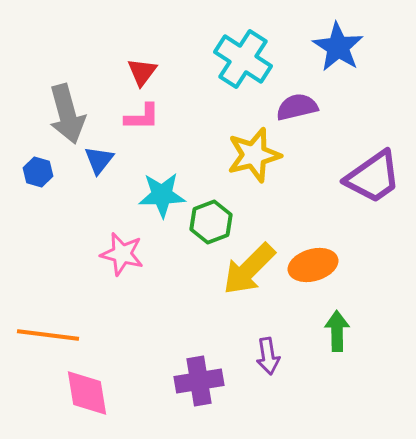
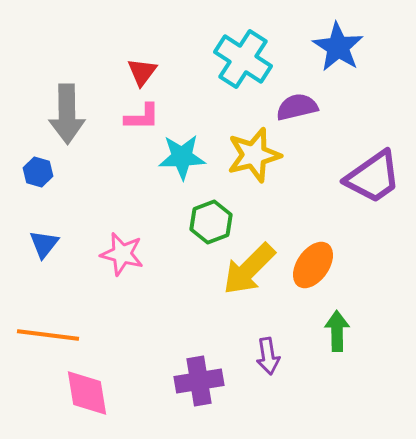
gray arrow: rotated 14 degrees clockwise
blue triangle: moved 55 px left, 84 px down
cyan star: moved 20 px right, 38 px up
orange ellipse: rotated 39 degrees counterclockwise
